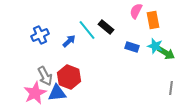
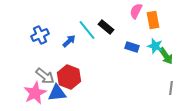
green arrow: moved 3 px down; rotated 24 degrees clockwise
gray arrow: rotated 24 degrees counterclockwise
